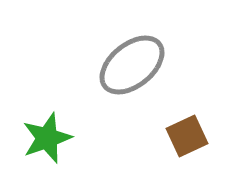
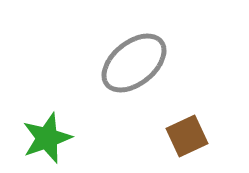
gray ellipse: moved 2 px right, 2 px up
